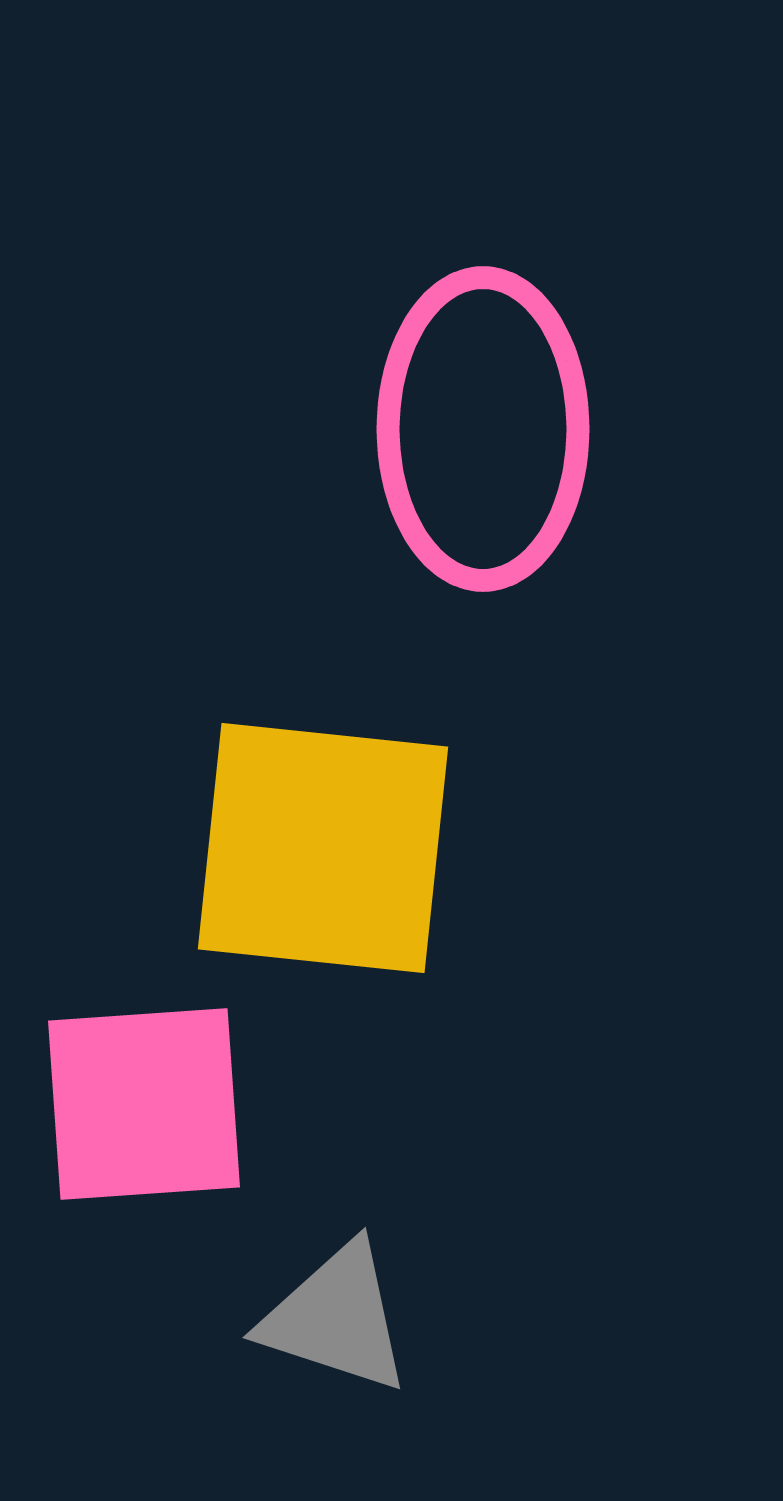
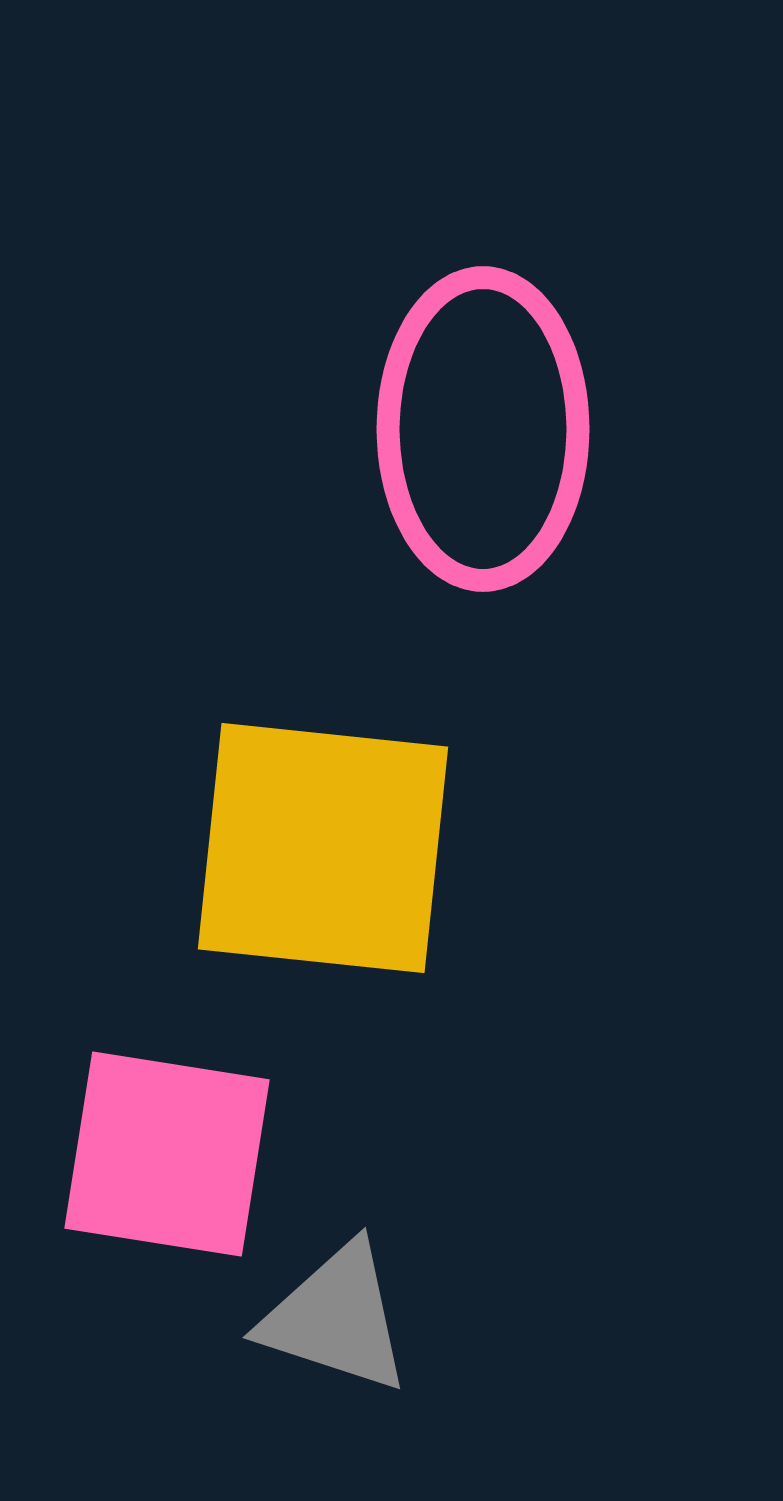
pink square: moved 23 px right, 50 px down; rotated 13 degrees clockwise
